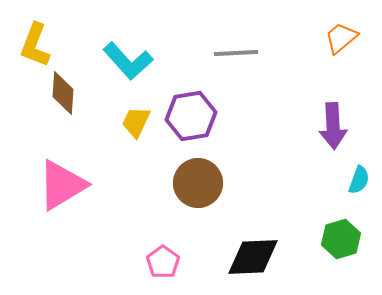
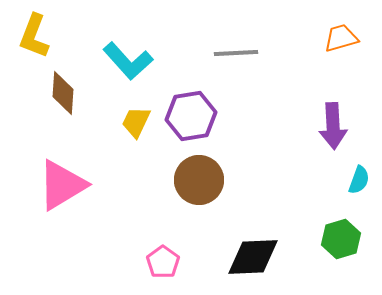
orange trapezoid: rotated 24 degrees clockwise
yellow L-shape: moved 1 px left, 9 px up
brown circle: moved 1 px right, 3 px up
